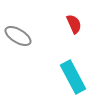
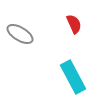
gray ellipse: moved 2 px right, 2 px up
